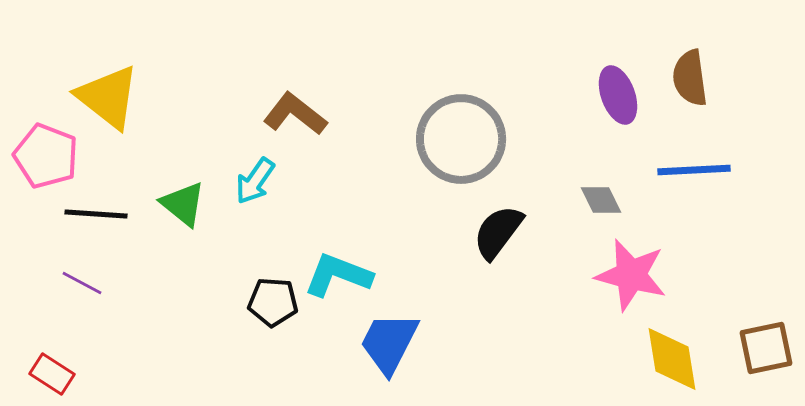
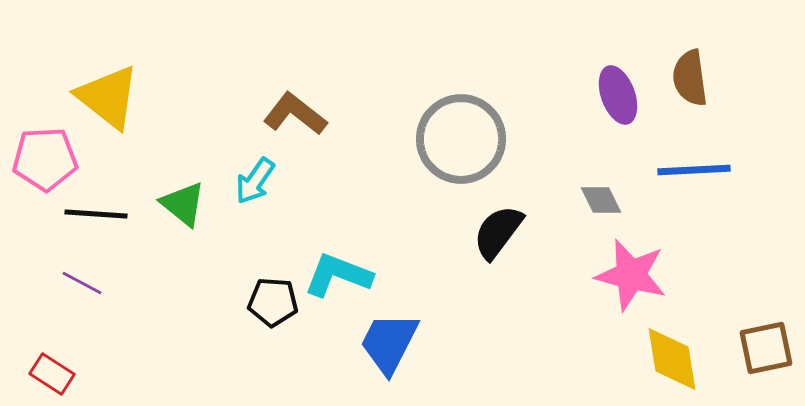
pink pentagon: moved 1 px left, 3 px down; rotated 24 degrees counterclockwise
